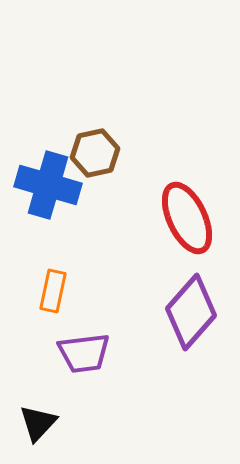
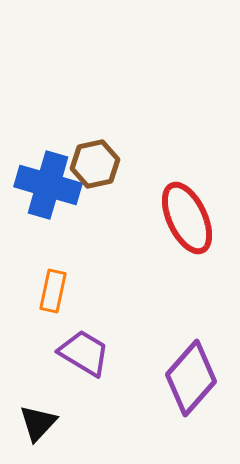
brown hexagon: moved 11 px down
purple diamond: moved 66 px down
purple trapezoid: rotated 142 degrees counterclockwise
